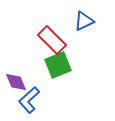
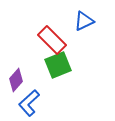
purple diamond: moved 2 px up; rotated 65 degrees clockwise
blue L-shape: moved 3 px down
